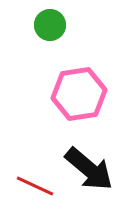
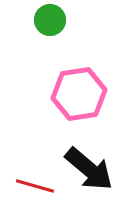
green circle: moved 5 px up
red line: rotated 9 degrees counterclockwise
